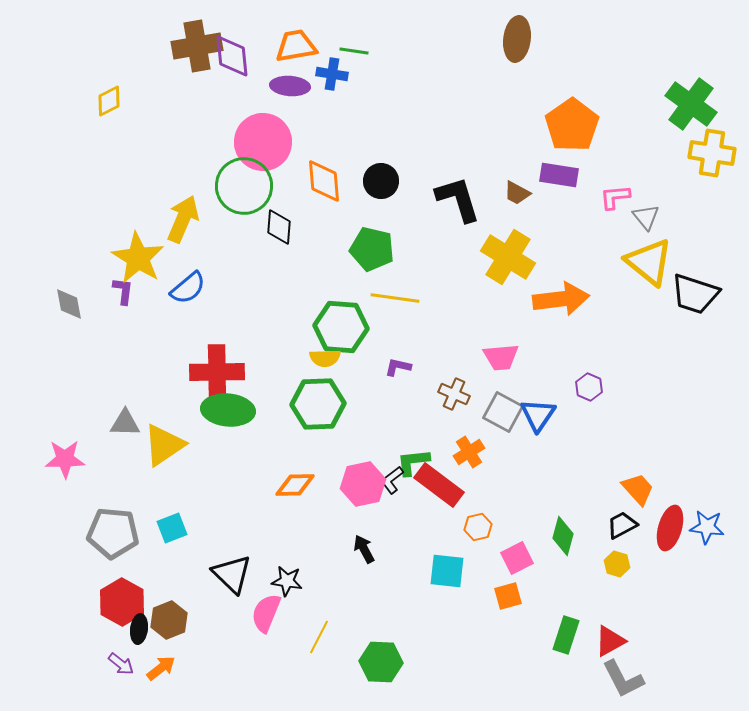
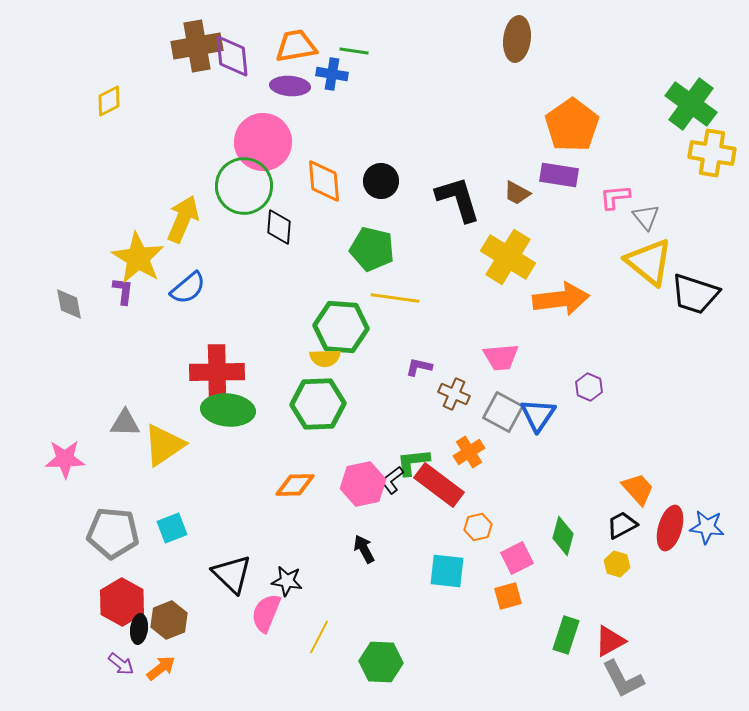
purple L-shape at (398, 367): moved 21 px right
